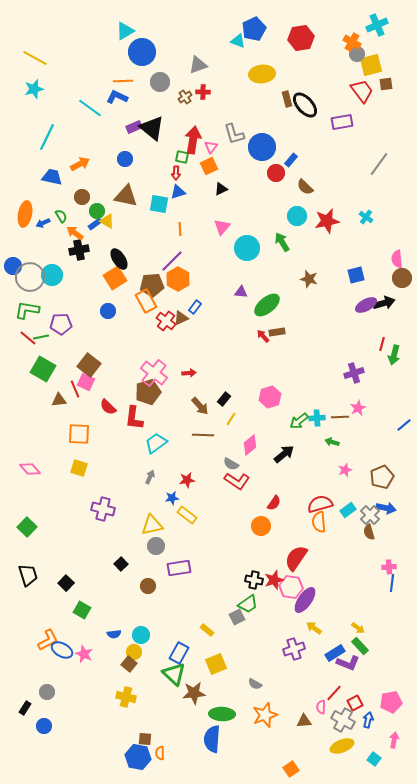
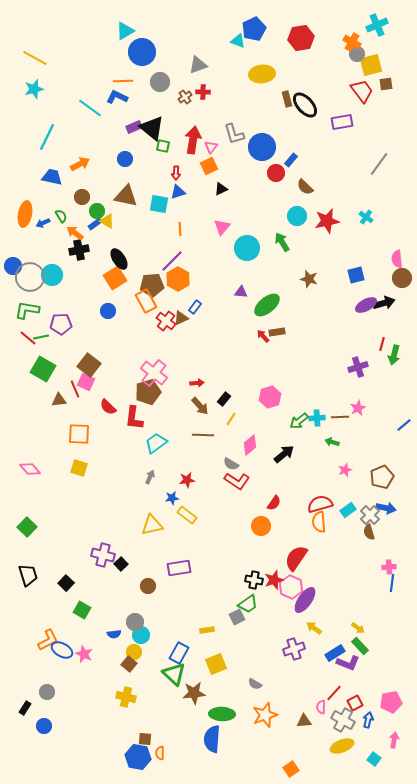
green square at (182, 157): moved 19 px left, 11 px up
red arrow at (189, 373): moved 8 px right, 10 px down
purple cross at (354, 373): moved 4 px right, 6 px up
purple cross at (103, 509): moved 46 px down
gray circle at (156, 546): moved 21 px left, 76 px down
pink hexagon at (291, 587): rotated 15 degrees clockwise
yellow rectangle at (207, 630): rotated 48 degrees counterclockwise
